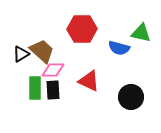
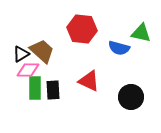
red hexagon: rotated 8 degrees clockwise
pink diamond: moved 25 px left
